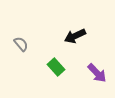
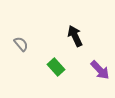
black arrow: rotated 90 degrees clockwise
purple arrow: moved 3 px right, 3 px up
